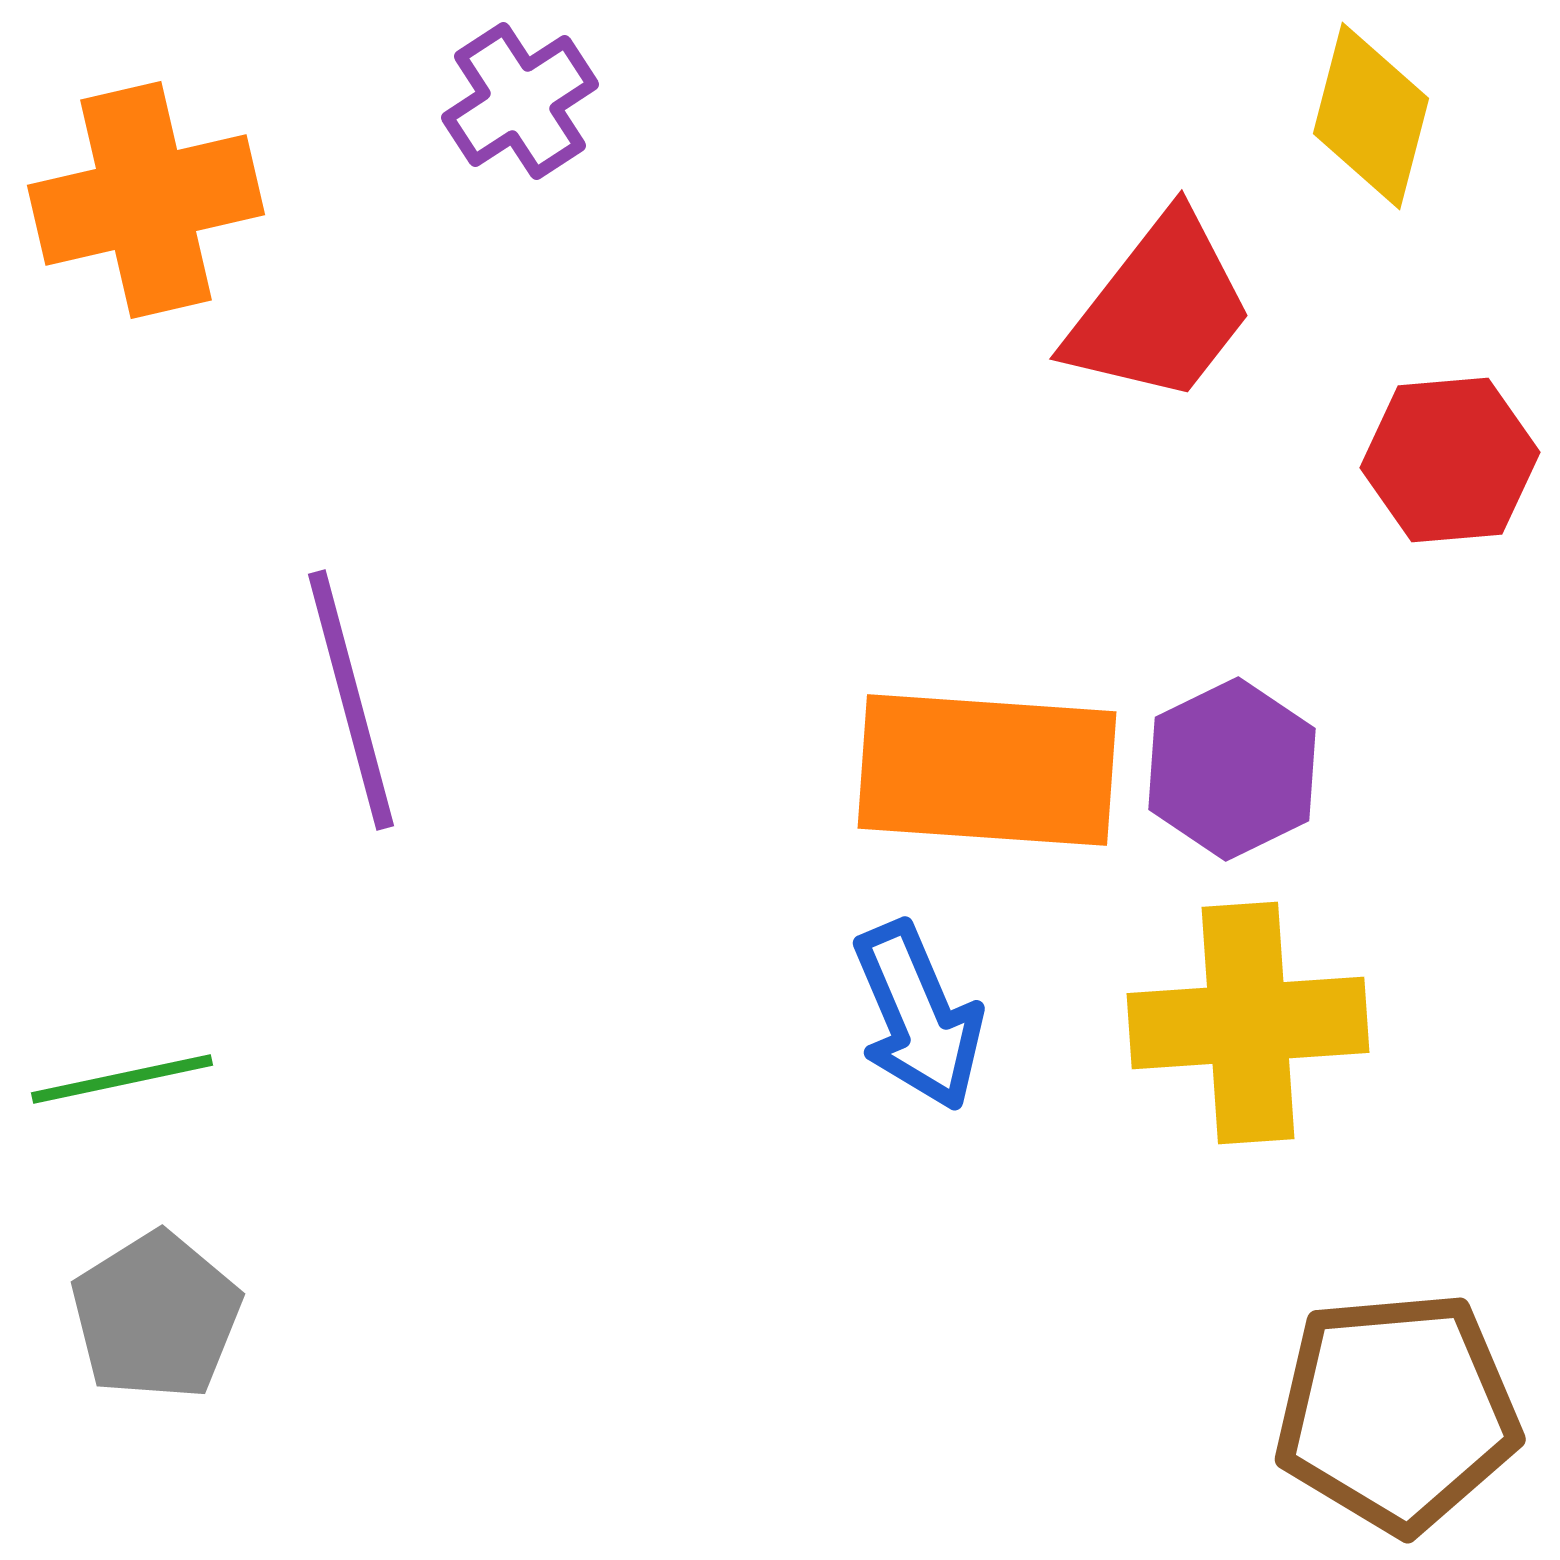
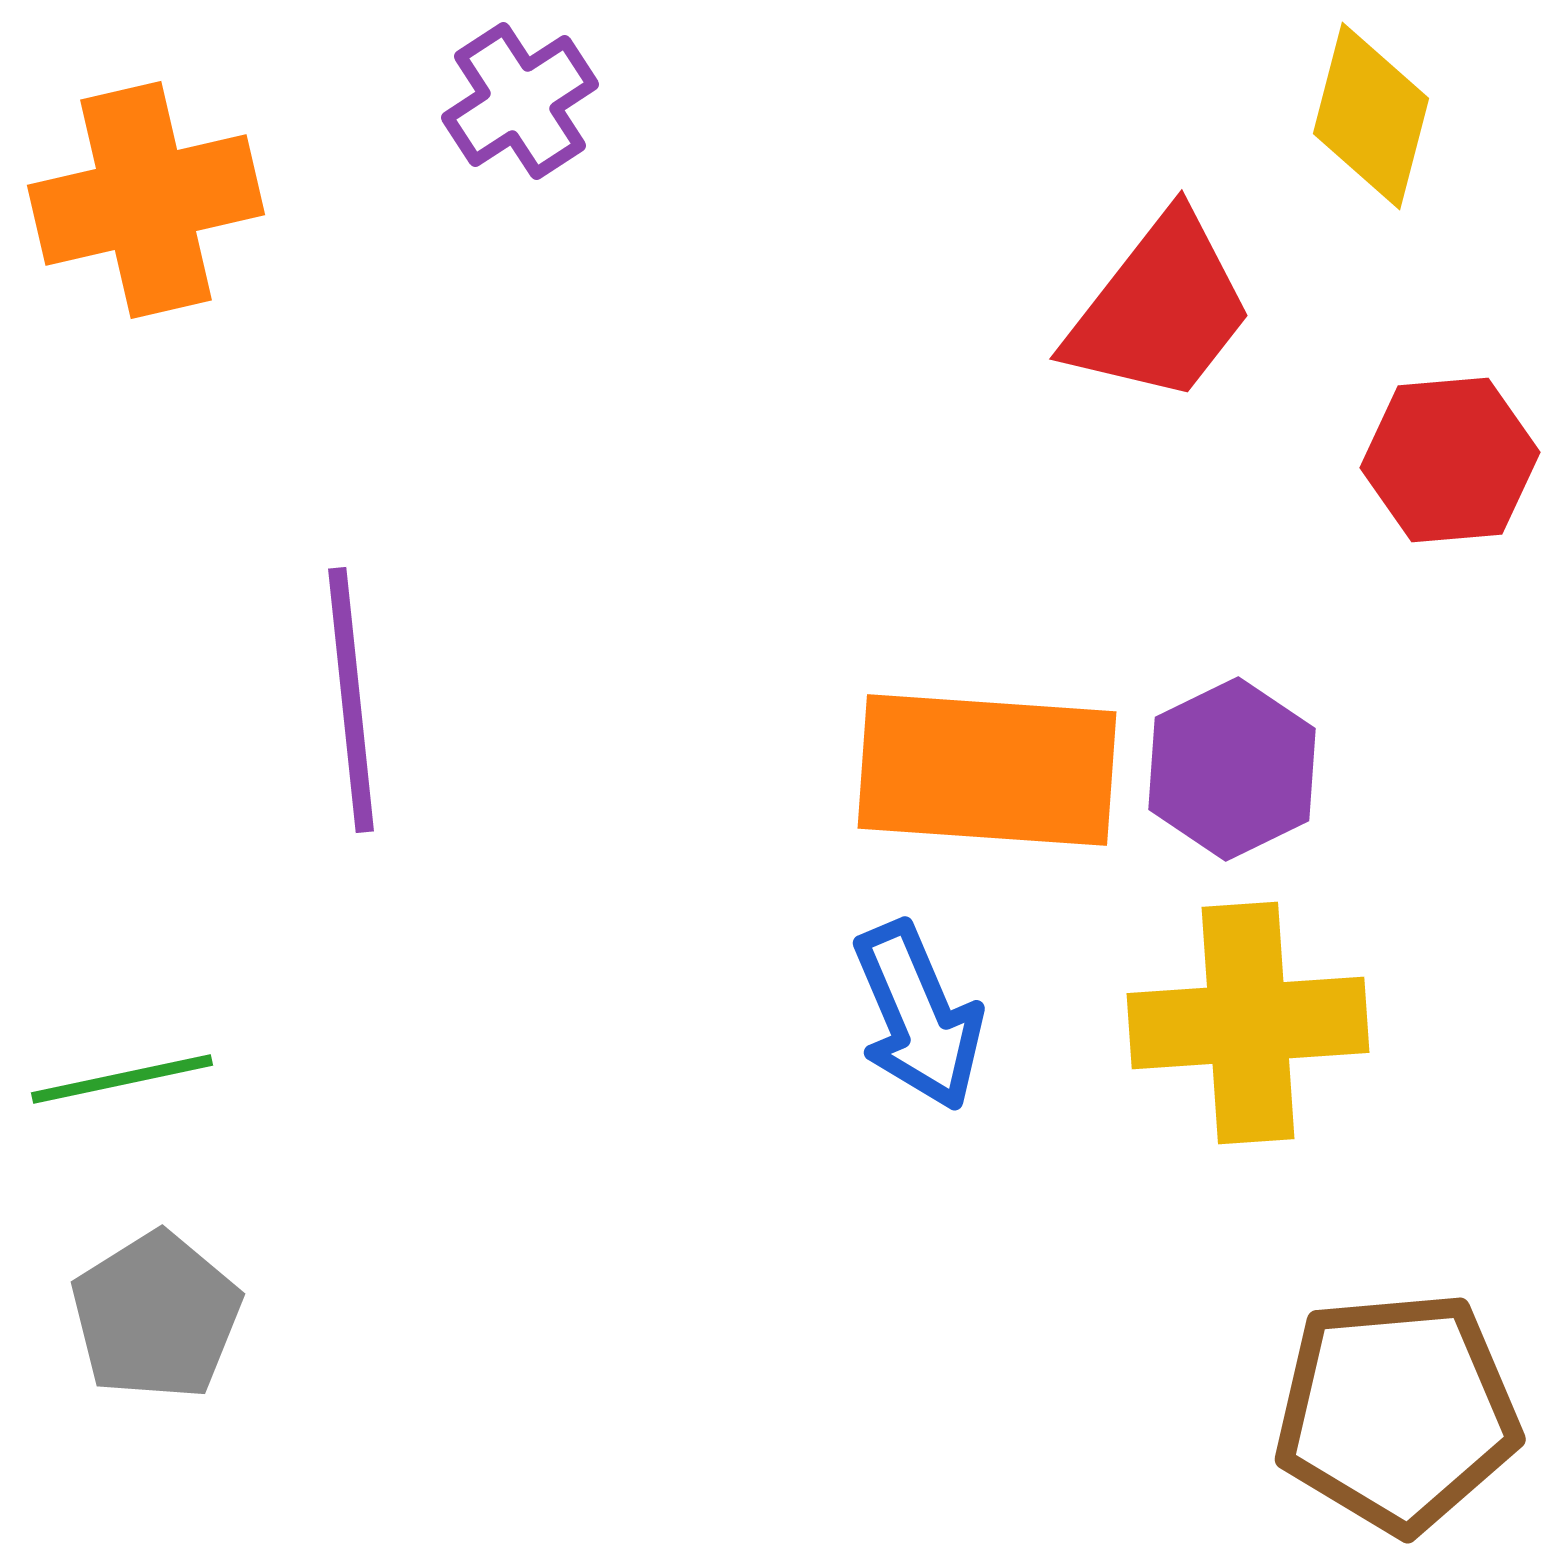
purple line: rotated 9 degrees clockwise
